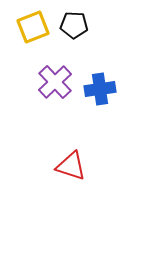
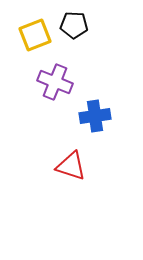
yellow square: moved 2 px right, 8 px down
purple cross: rotated 24 degrees counterclockwise
blue cross: moved 5 px left, 27 px down
